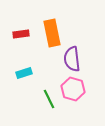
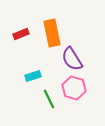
red rectangle: rotated 14 degrees counterclockwise
purple semicircle: rotated 25 degrees counterclockwise
cyan rectangle: moved 9 px right, 3 px down
pink hexagon: moved 1 px right, 1 px up
